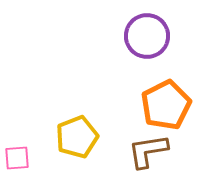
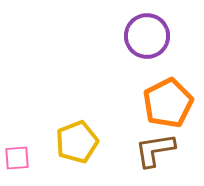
orange pentagon: moved 2 px right, 2 px up
yellow pentagon: moved 5 px down
brown L-shape: moved 7 px right, 1 px up
